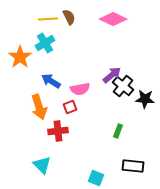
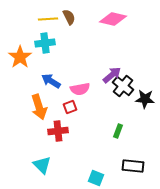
pink diamond: rotated 12 degrees counterclockwise
cyan cross: rotated 24 degrees clockwise
